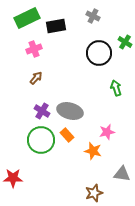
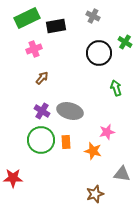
brown arrow: moved 6 px right
orange rectangle: moved 1 px left, 7 px down; rotated 40 degrees clockwise
brown star: moved 1 px right, 1 px down
